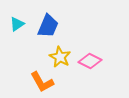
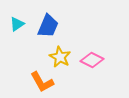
pink diamond: moved 2 px right, 1 px up
